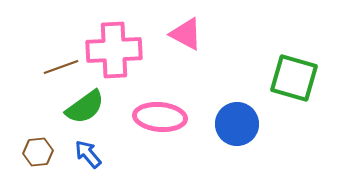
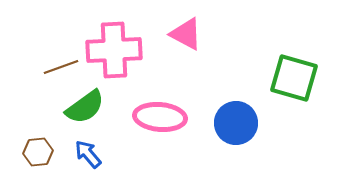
blue circle: moved 1 px left, 1 px up
